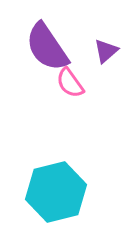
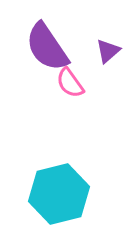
purple triangle: moved 2 px right
cyan hexagon: moved 3 px right, 2 px down
